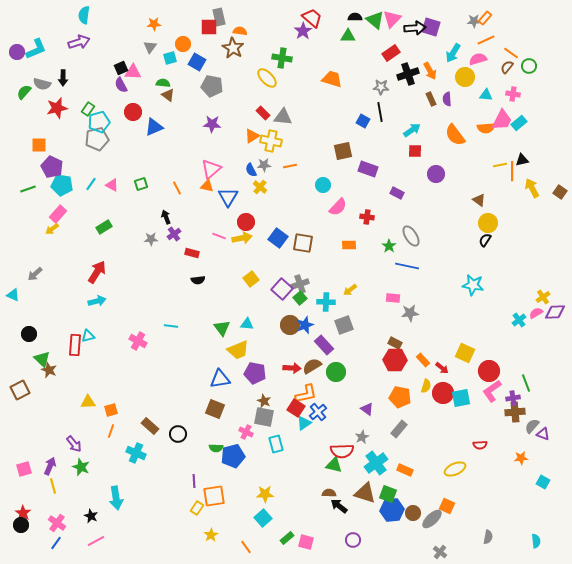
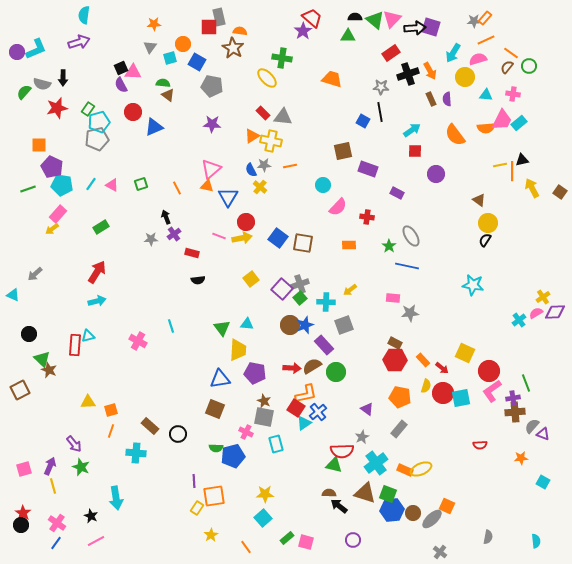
green rectangle at (104, 227): moved 3 px left
cyan line at (171, 326): rotated 64 degrees clockwise
yellow trapezoid at (238, 350): rotated 65 degrees counterclockwise
cyan cross at (136, 453): rotated 18 degrees counterclockwise
yellow ellipse at (455, 469): moved 34 px left
